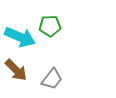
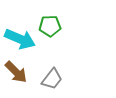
cyan arrow: moved 2 px down
brown arrow: moved 2 px down
